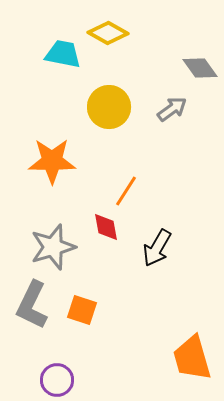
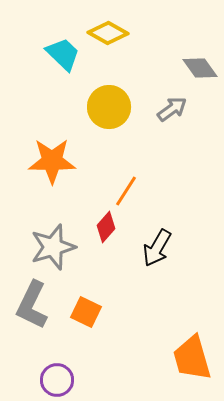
cyan trapezoid: rotated 33 degrees clockwise
red diamond: rotated 52 degrees clockwise
orange square: moved 4 px right, 2 px down; rotated 8 degrees clockwise
